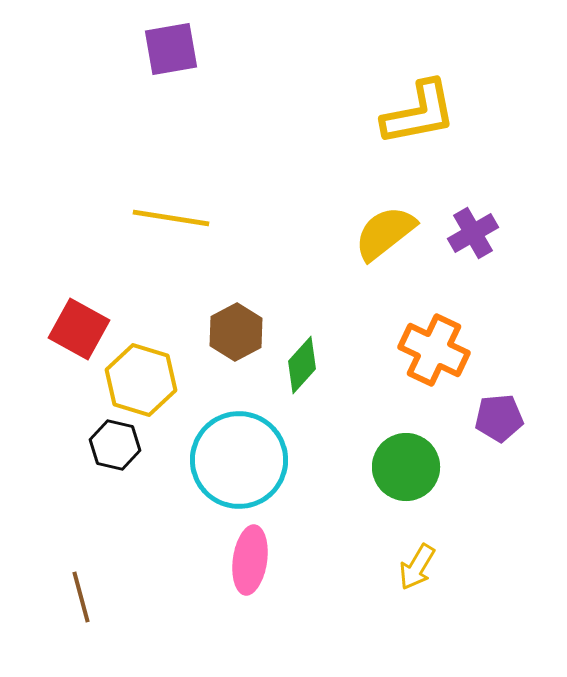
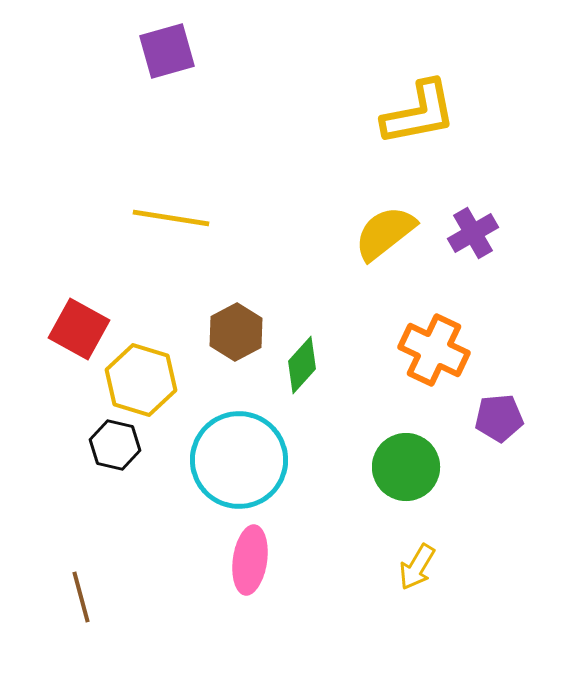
purple square: moved 4 px left, 2 px down; rotated 6 degrees counterclockwise
